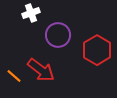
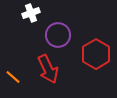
red hexagon: moved 1 px left, 4 px down
red arrow: moved 7 px right, 1 px up; rotated 28 degrees clockwise
orange line: moved 1 px left, 1 px down
